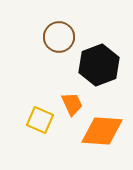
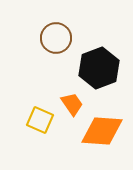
brown circle: moved 3 px left, 1 px down
black hexagon: moved 3 px down
orange trapezoid: rotated 10 degrees counterclockwise
